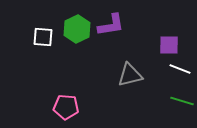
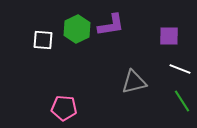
white square: moved 3 px down
purple square: moved 9 px up
gray triangle: moved 4 px right, 7 px down
green line: rotated 40 degrees clockwise
pink pentagon: moved 2 px left, 1 px down
